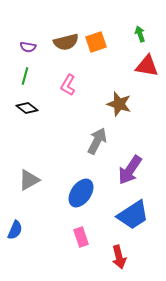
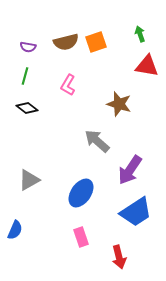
gray arrow: rotated 76 degrees counterclockwise
blue trapezoid: moved 3 px right, 3 px up
